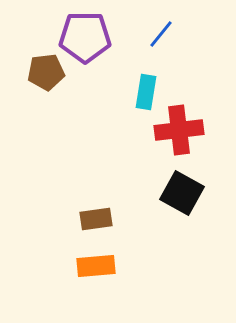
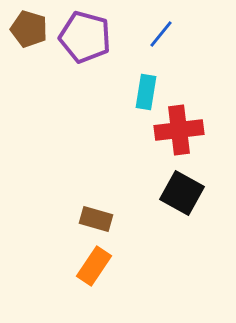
purple pentagon: rotated 15 degrees clockwise
brown pentagon: moved 17 px left, 43 px up; rotated 24 degrees clockwise
brown rectangle: rotated 24 degrees clockwise
orange rectangle: moved 2 px left; rotated 51 degrees counterclockwise
